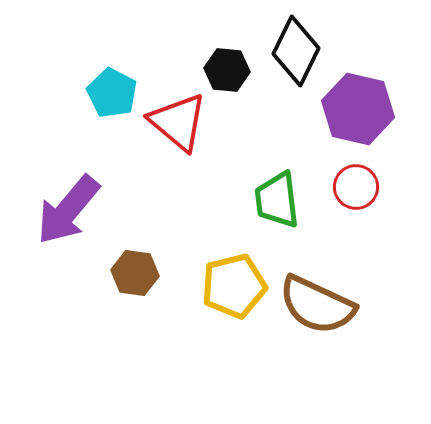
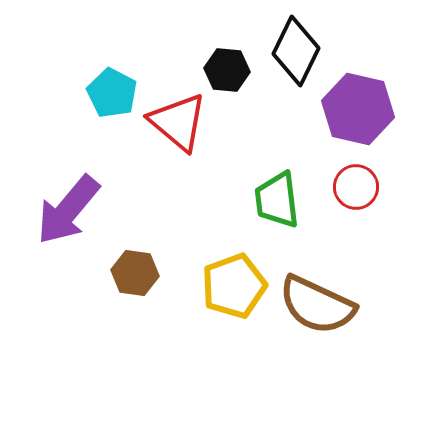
yellow pentagon: rotated 6 degrees counterclockwise
